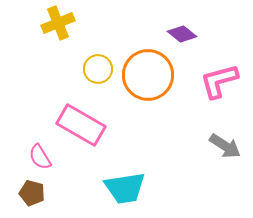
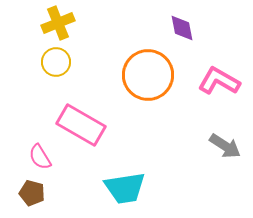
purple diamond: moved 6 px up; rotated 40 degrees clockwise
yellow circle: moved 42 px left, 7 px up
pink L-shape: rotated 45 degrees clockwise
